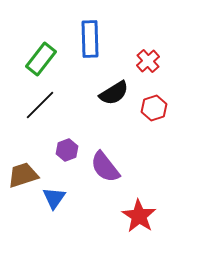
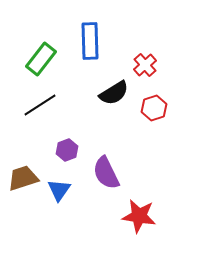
blue rectangle: moved 2 px down
red cross: moved 3 px left, 4 px down
black line: rotated 12 degrees clockwise
purple semicircle: moved 1 px right, 6 px down; rotated 12 degrees clockwise
brown trapezoid: moved 3 px down
blue triangle: moved 5 px right, 8 px up
red star: rotated 24 degrees counterclockwise
